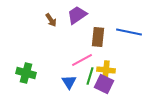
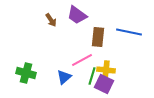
purple trapezoid: rotated 110 degrees counterclockwise
green line: moved 2 px right
blue triangle: moved 5 px left, 5 px up; rotated 21 degrees clockwise
